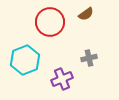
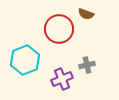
brown semicircle: rotated 56 degrees clockwise
red circle: moved 9 px right, 7 px down
gray cross: moved 2 px left, 7 px down
